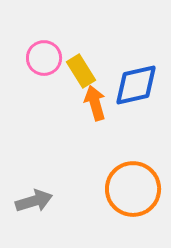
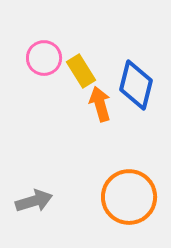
blue diamond: rotated 63 degrees counterclockwise
orange arrow: moved 5 px right, 1 px down
orange circle: moved 4 px left, 8 px down
